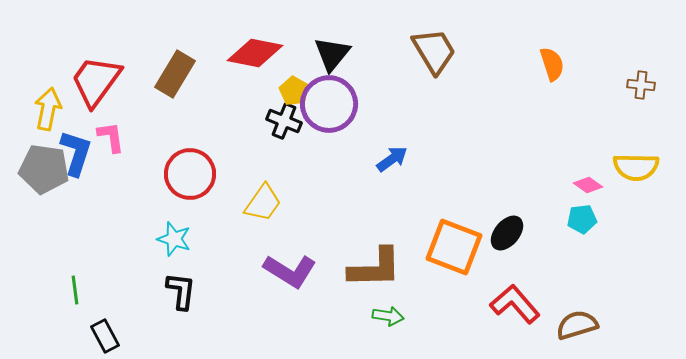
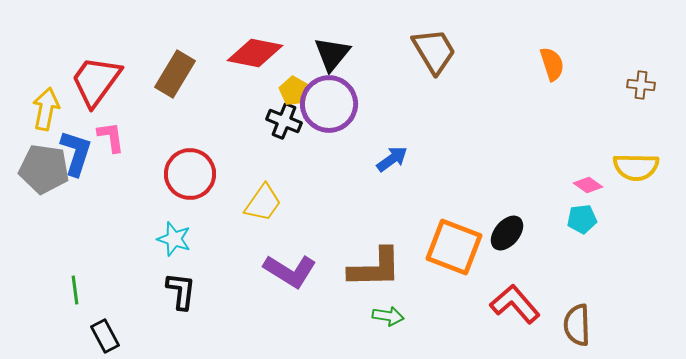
yellow arrow: moved 2 px left
brown semicircle: rotated 75 degrees counterclockwise
